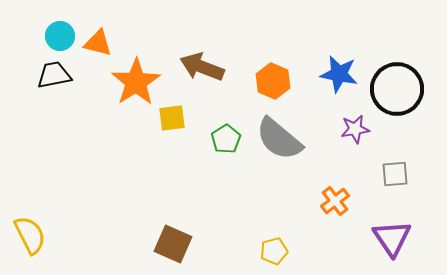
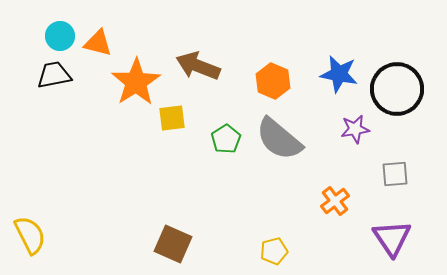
brown arrow: moved 4 px left, 1 px up
